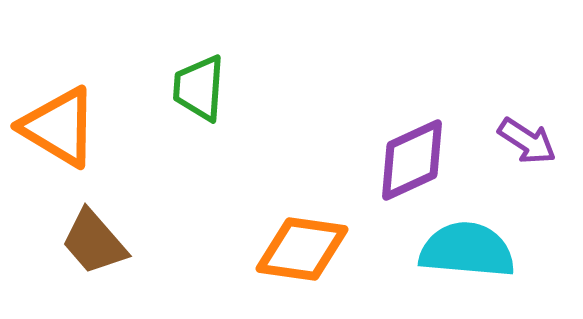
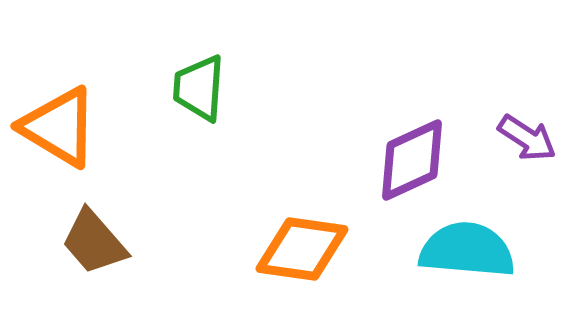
purple arrow: moved 3 px up
